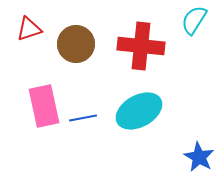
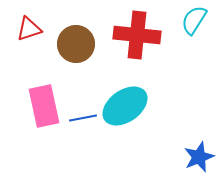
red cross: moved 4 px left, 11 px up
cyan ellipse: moved 14 px left, 5 px up; rotated 6 degrees counterclockwise
blue star: rotated 20 degrees clockwise
